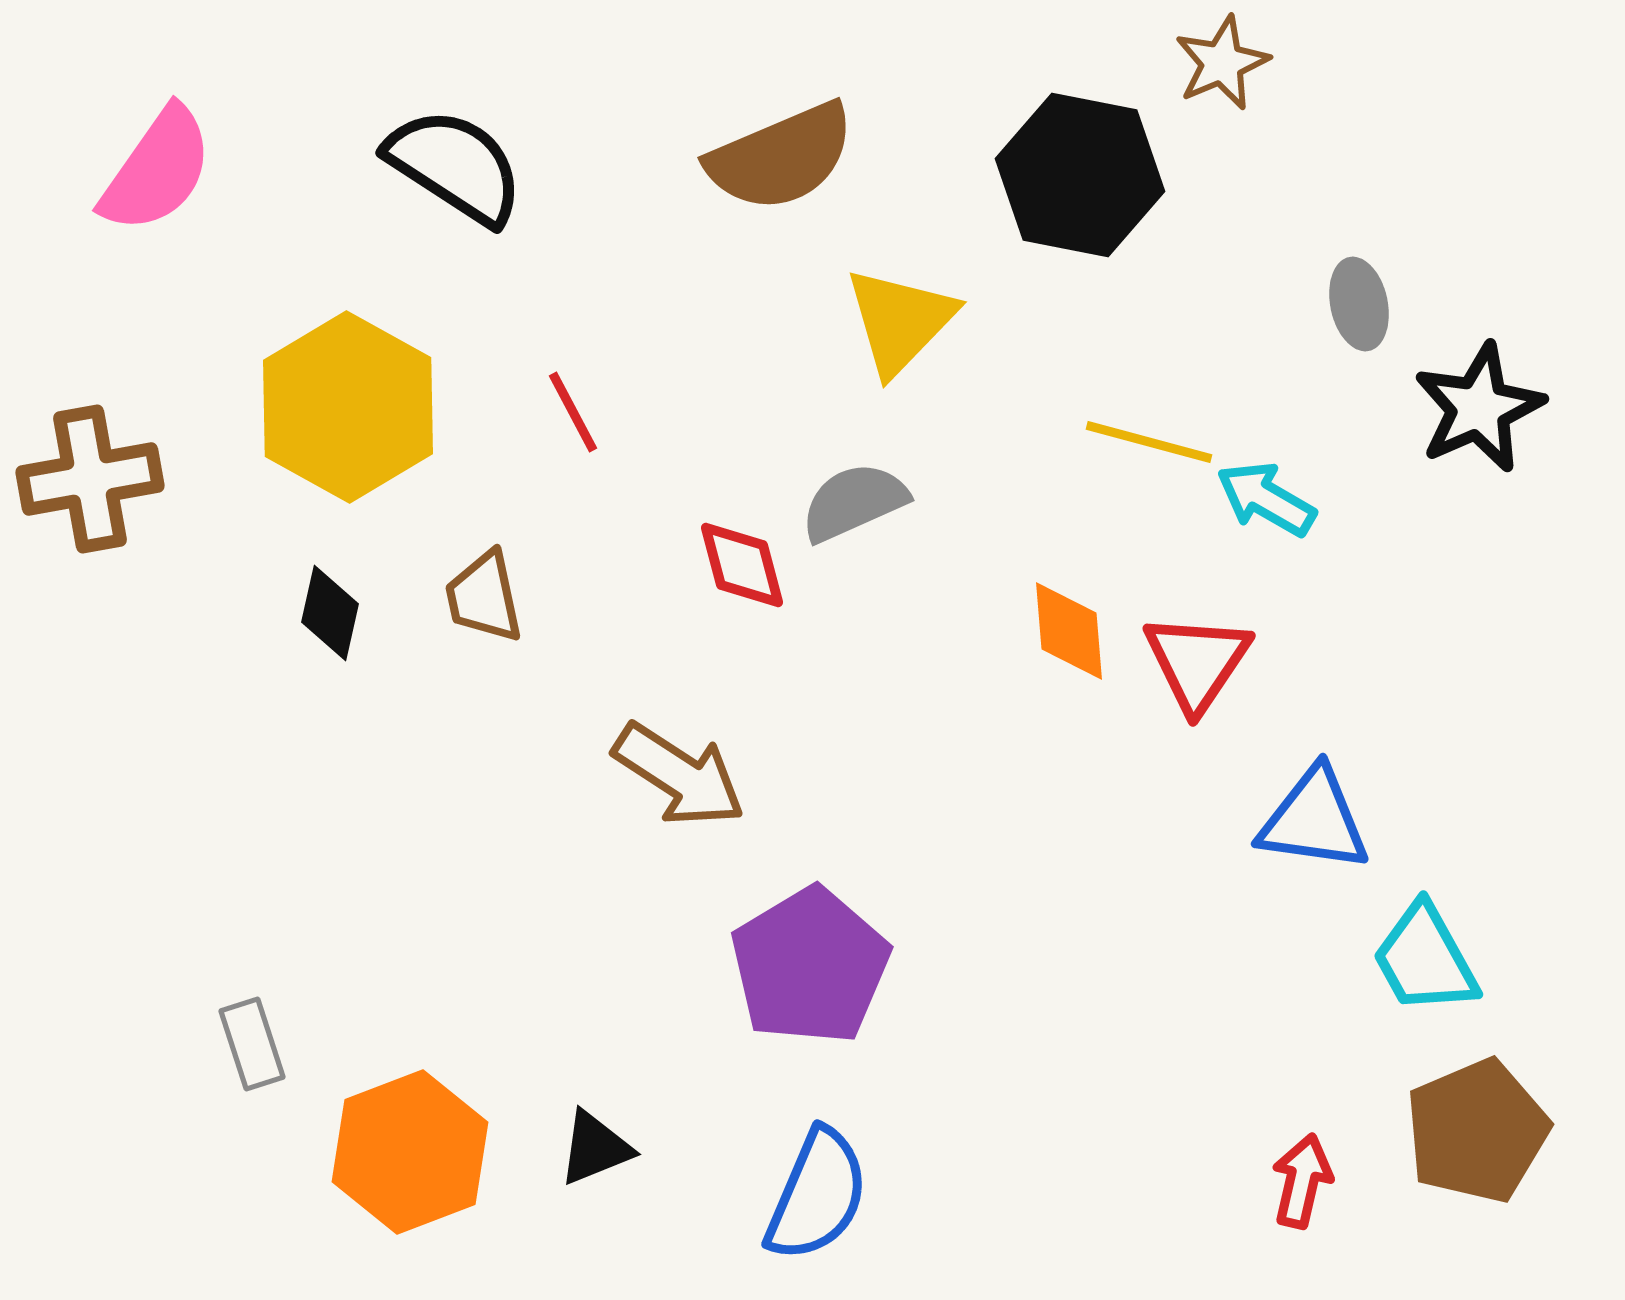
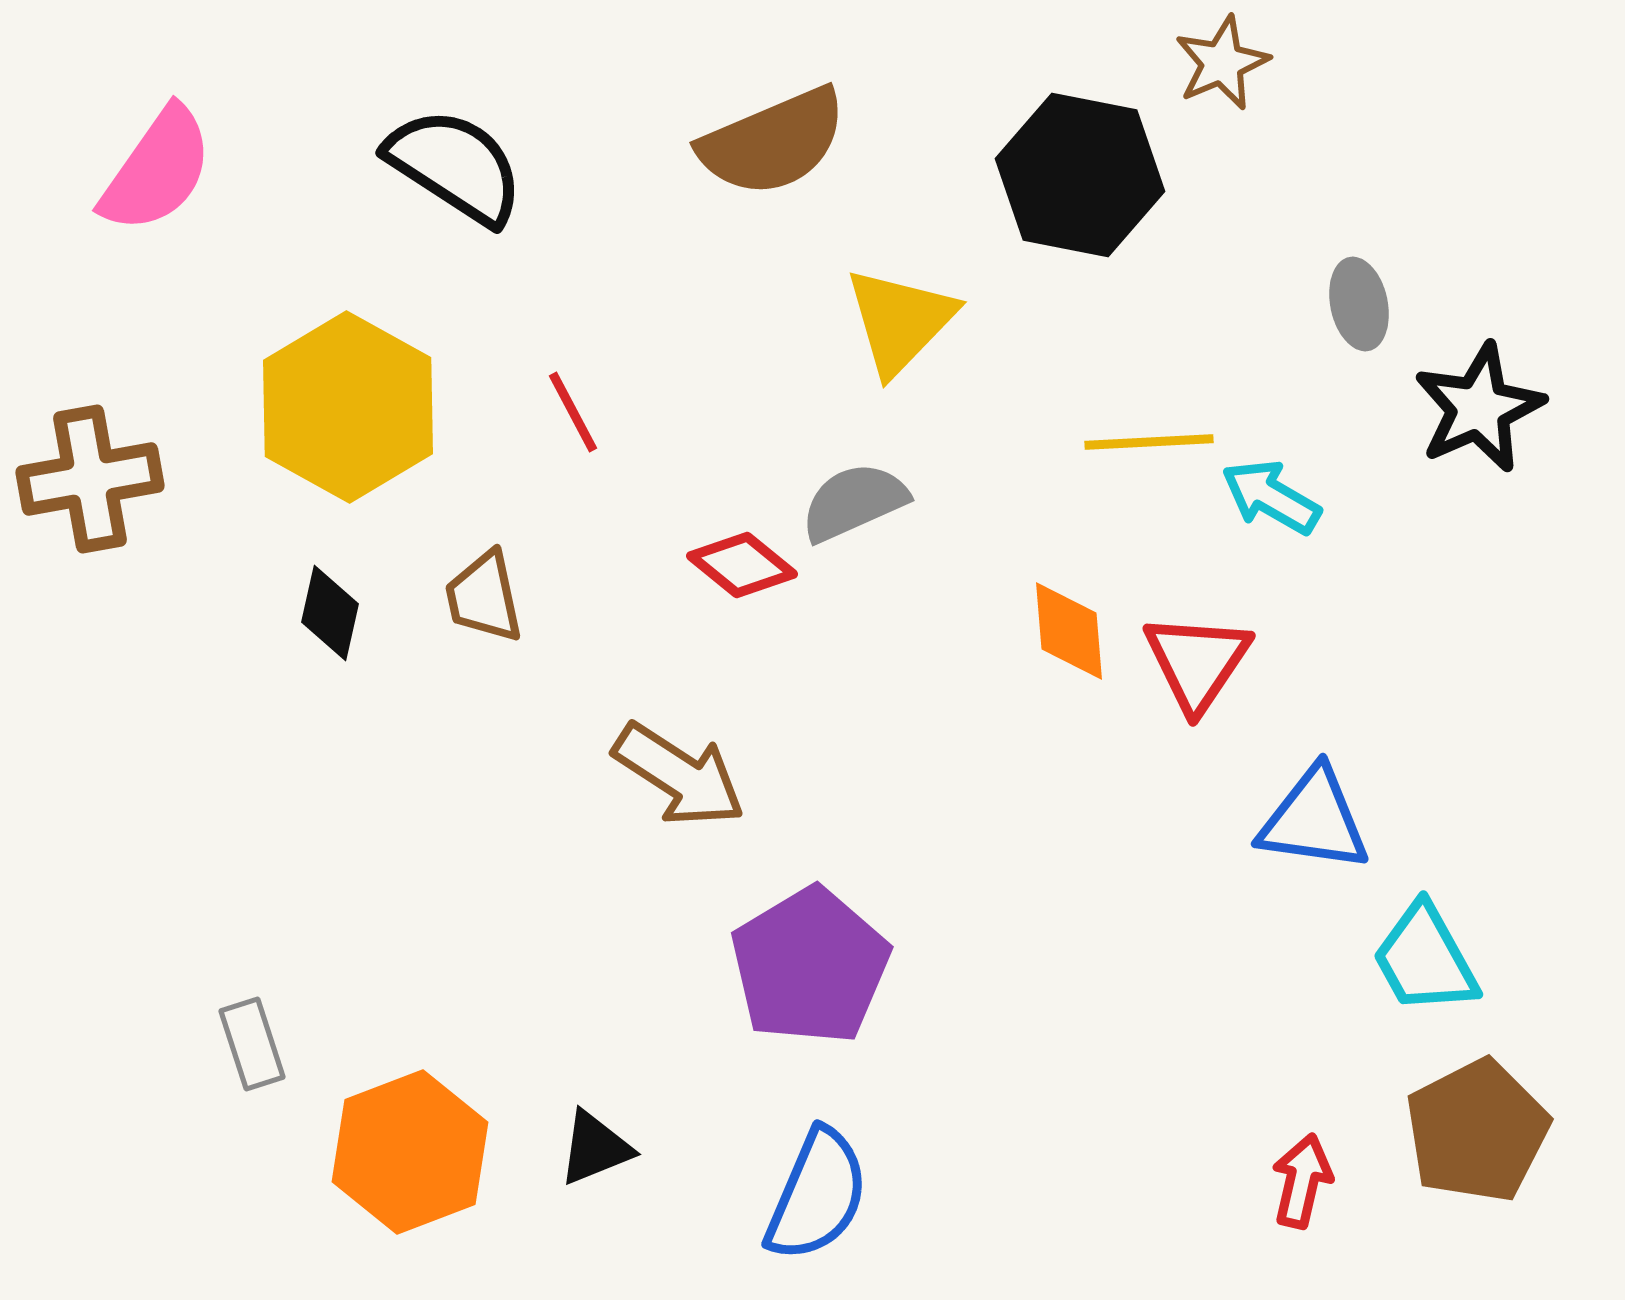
brown semicircle: moved 8 px left, 15 px up
yellow line: rotated 18 degrees counterclockwise
cyan arrow: moved 5 px right, 2 px up
red diamond: rotated 36 degrees counterclockwise
brown pentagon: rotated 4 degrees counterclockwise
